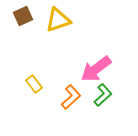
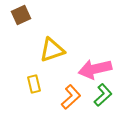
brown square: moved 2 px left, 1 px up
yellow triangle: moved 6 px left, 30 px down
pink arrow: moved 1 px left; rotated 24 degrees clockwise
yellow rectangle: rotated 24 degrees clockwise
